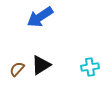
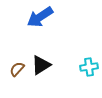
cyan cross: moved 1 px left
